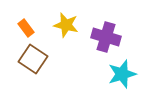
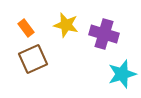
purple cross: moved 2 px left, 3 px up
brown square: rotated 32 degrees clockwise
